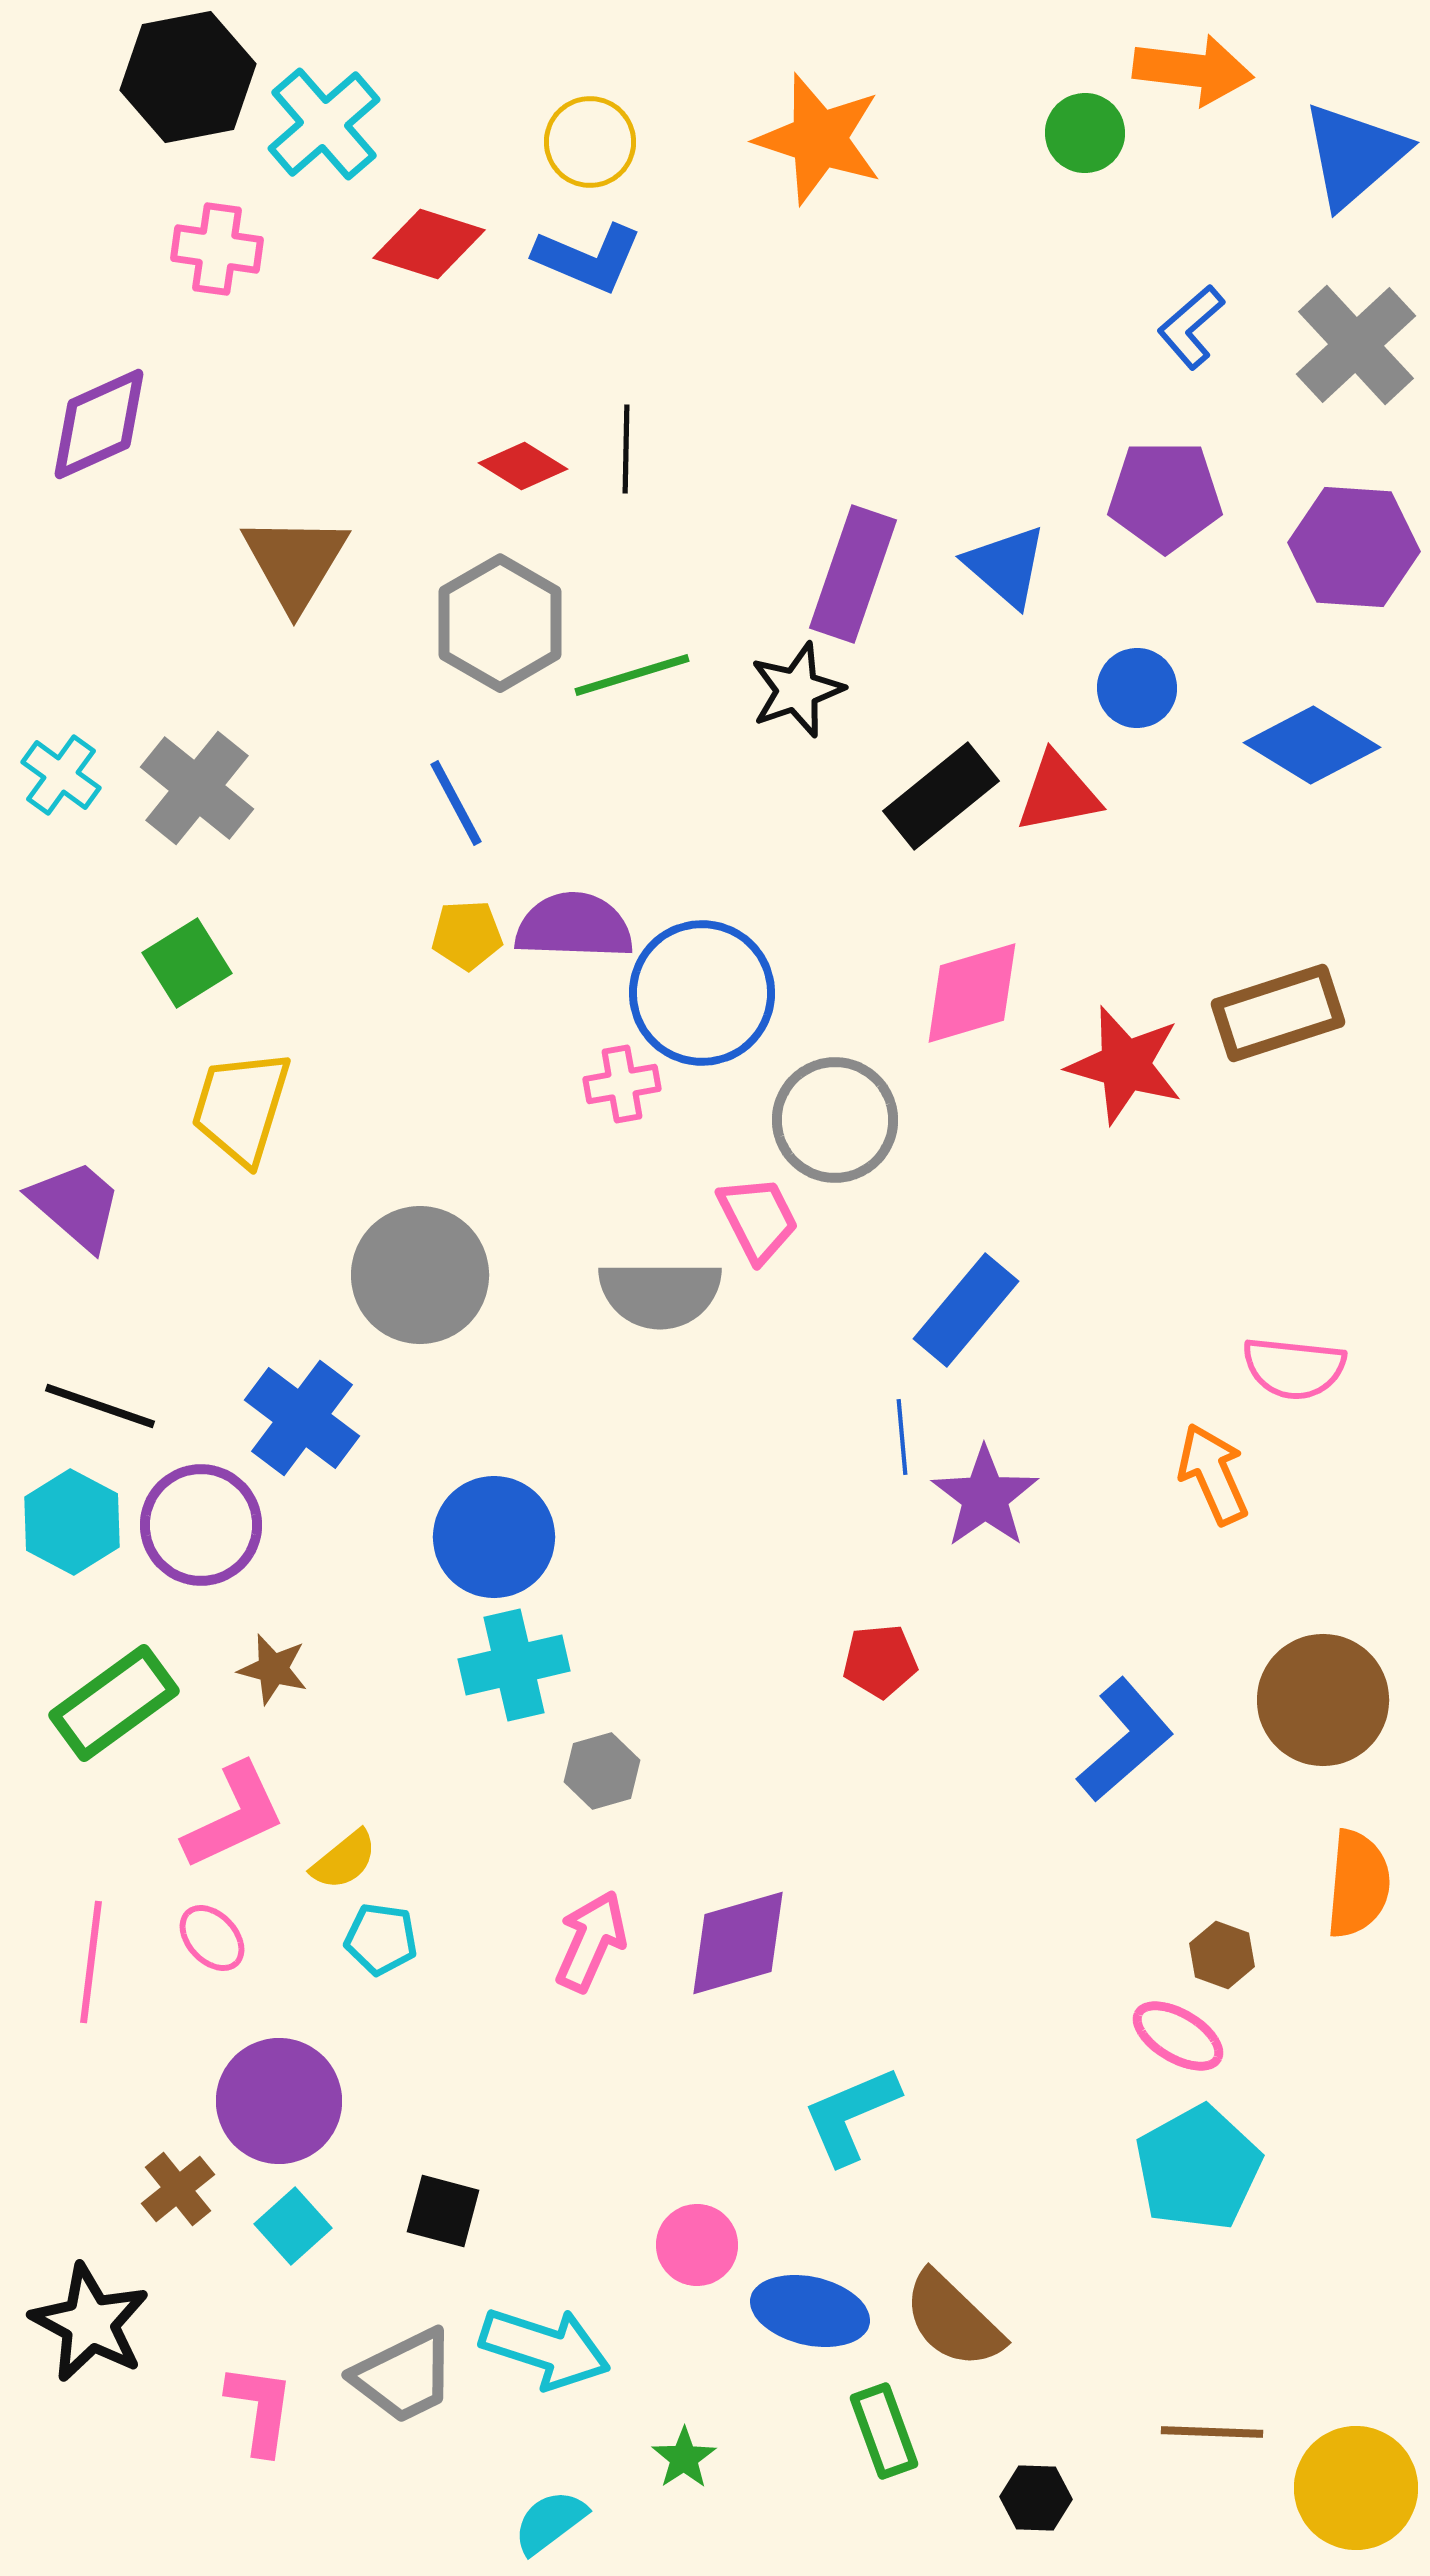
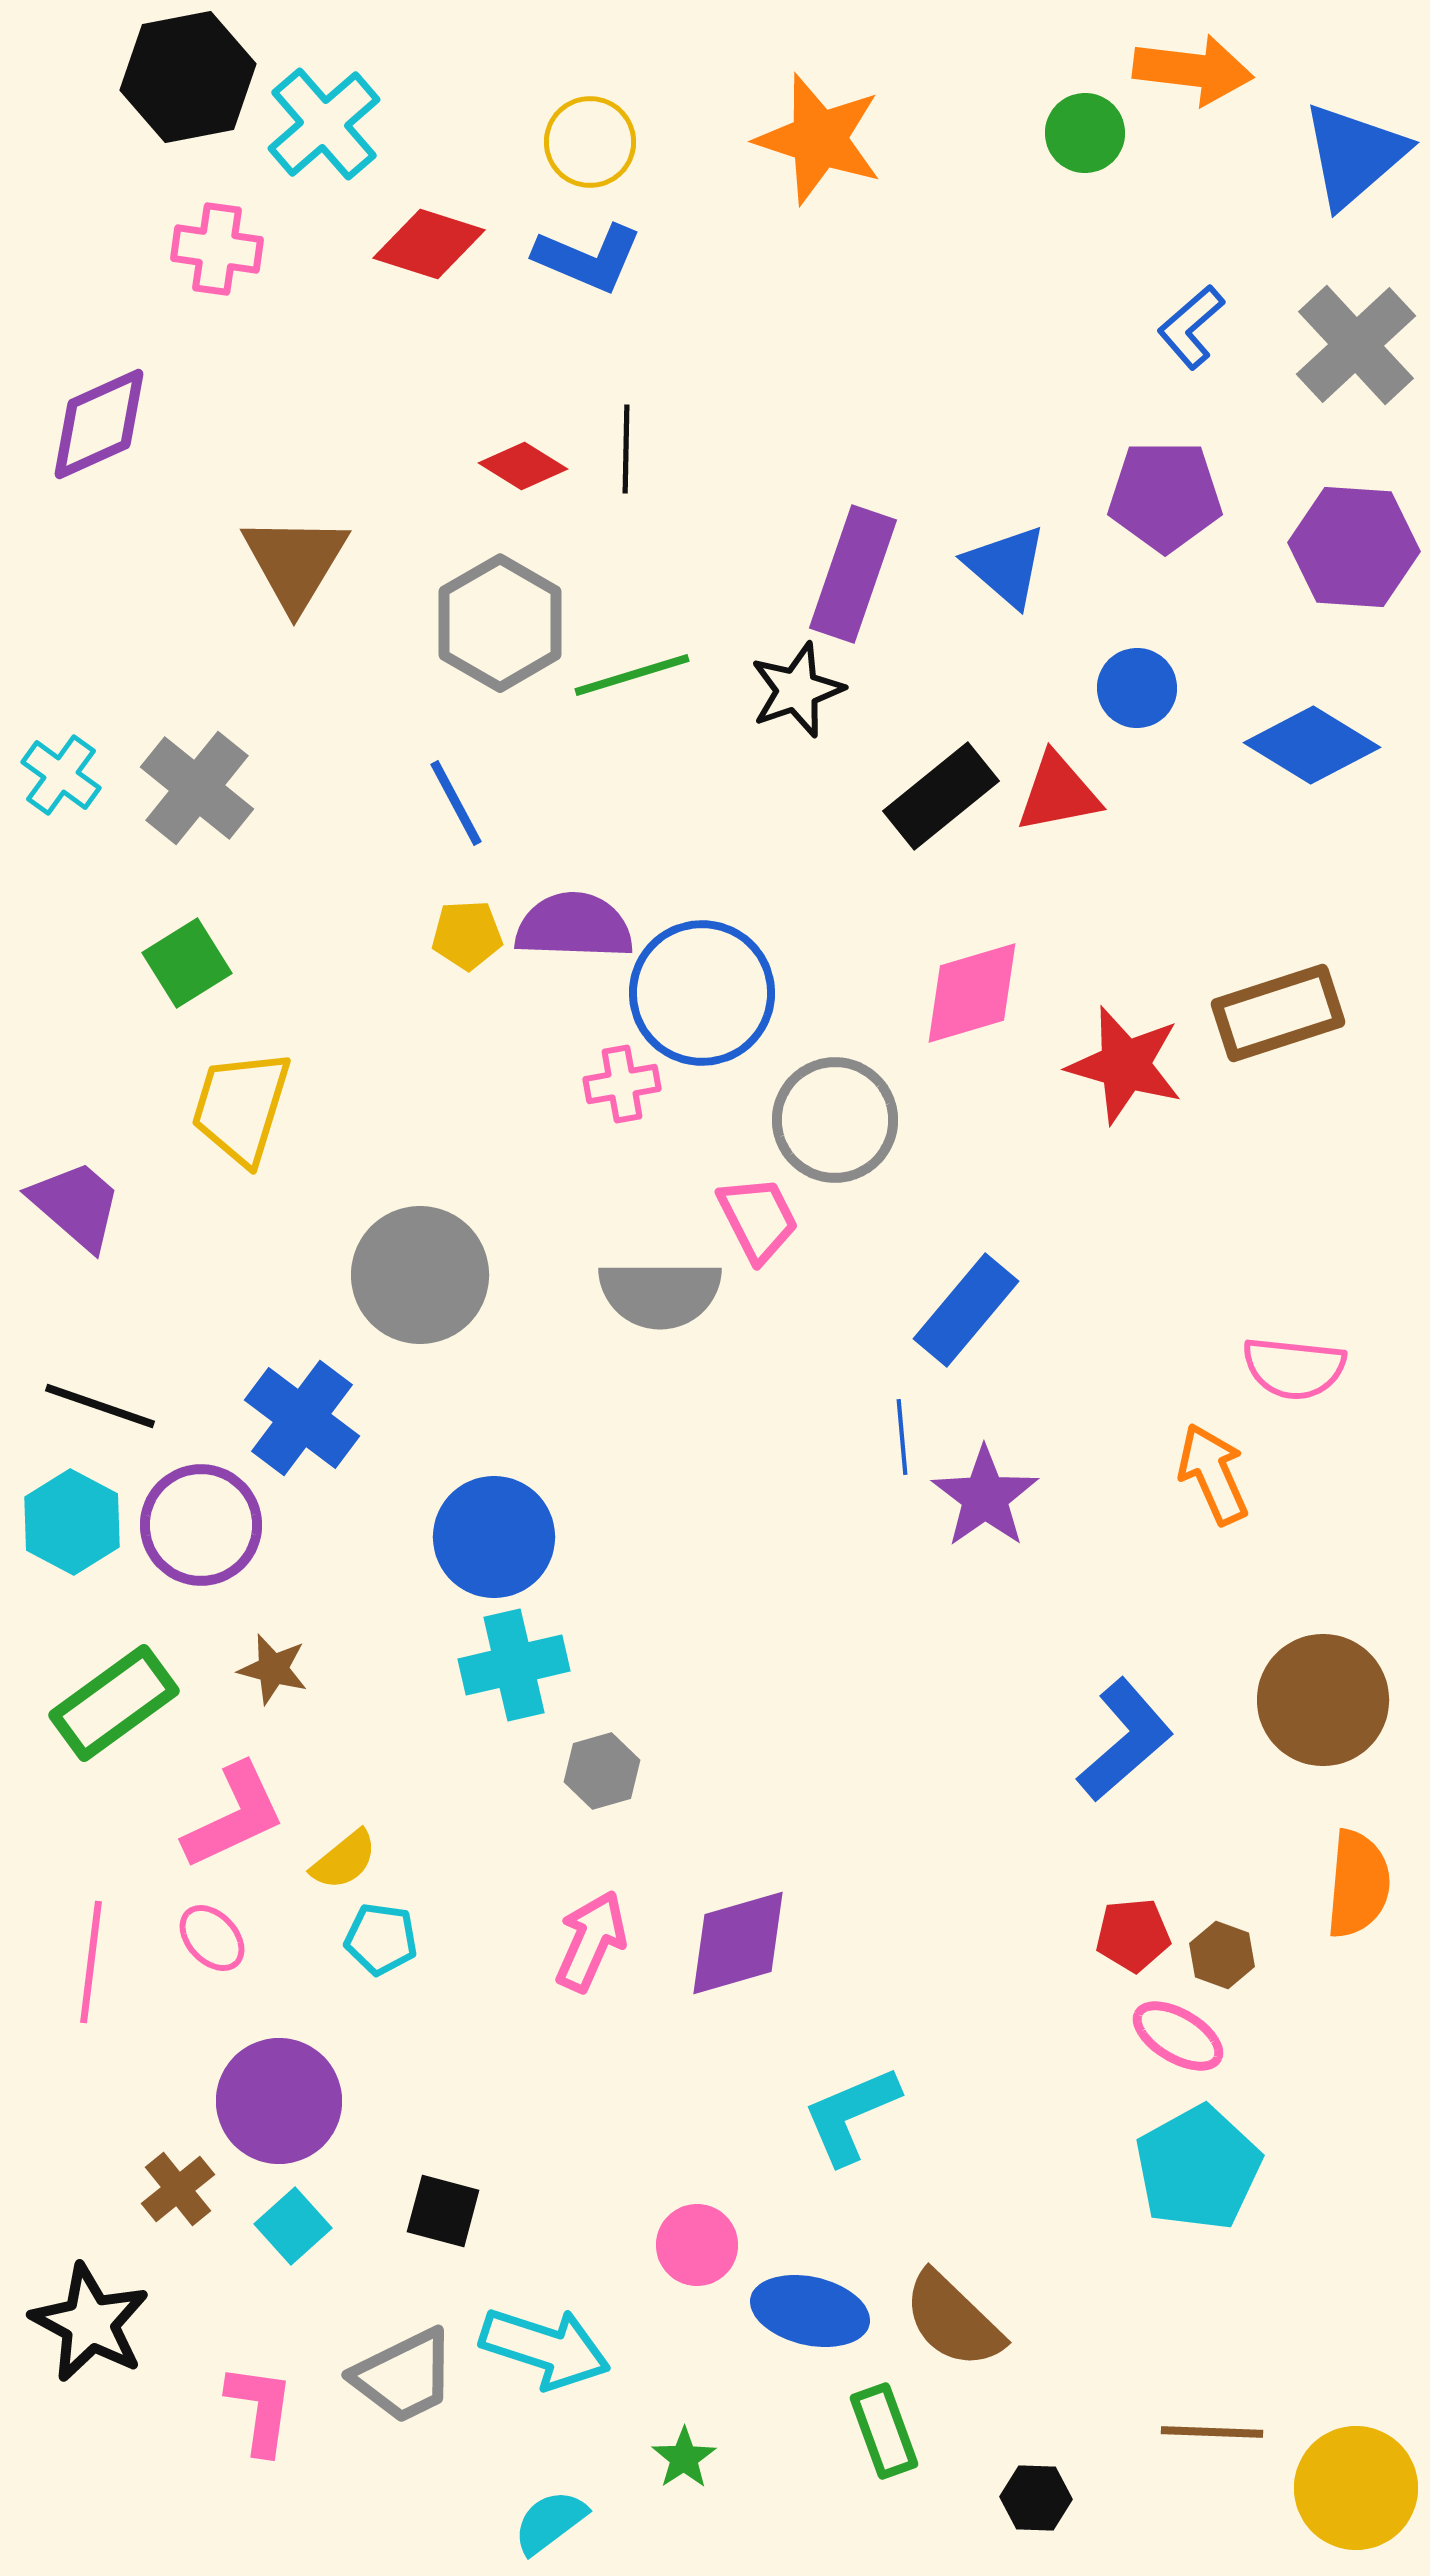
red pentagon at (880, 1661): moved 253 px right, 274 px down
